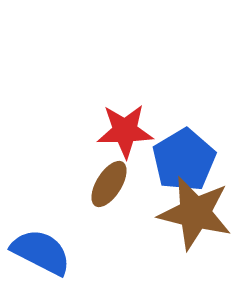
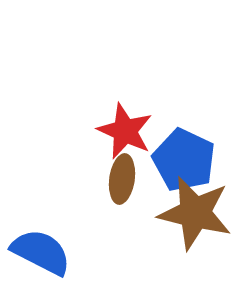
red star: rotated 26 degrees clockwise
blue pentagon: rotated 16 degrees counterclockwise
brown ellipse: moved 13 px right, 5 px up; rotated 24 degrees counterclockwise
